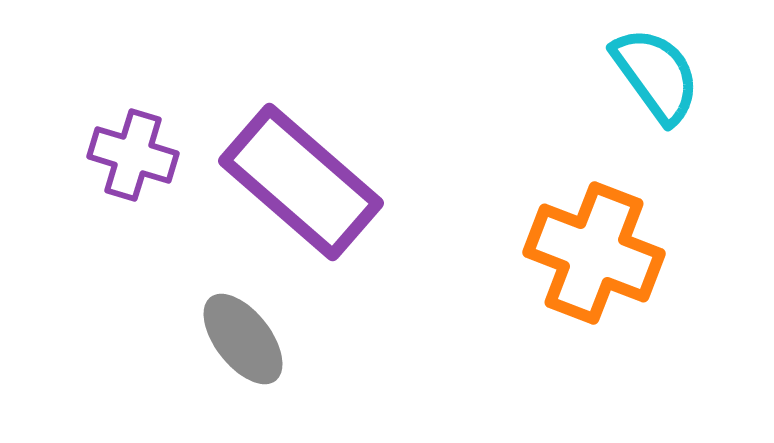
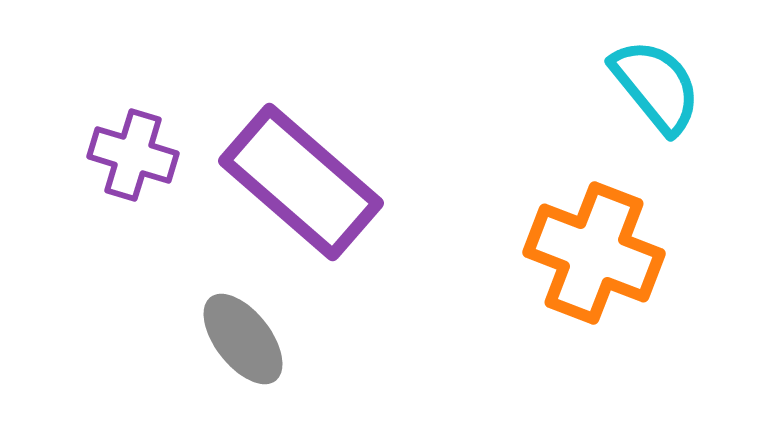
cyan semicircle: moved 11 px down; rotated 3 degrees counterclockwise
